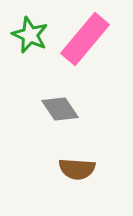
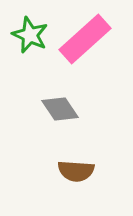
pink rectangle: rotated 8 degrees clockwise
brown semicircle: moved 1 px left, 2 px down
